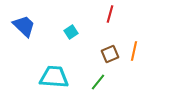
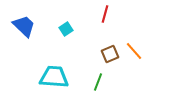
red line: moved 5 px left
cyan square: moved 5 px left, 3 px up
orange line: rotated 54 degrees counterclockwise
green line: rotated 18 degrees counterclockwise
